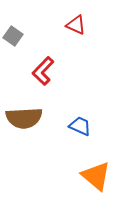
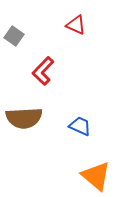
gray square: moved 1 px right
